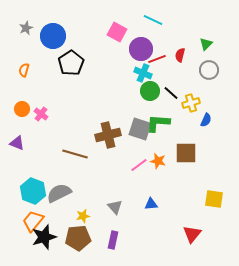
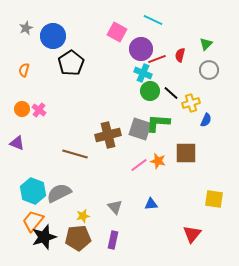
pink cross: moved 2 px left, 4 px up
